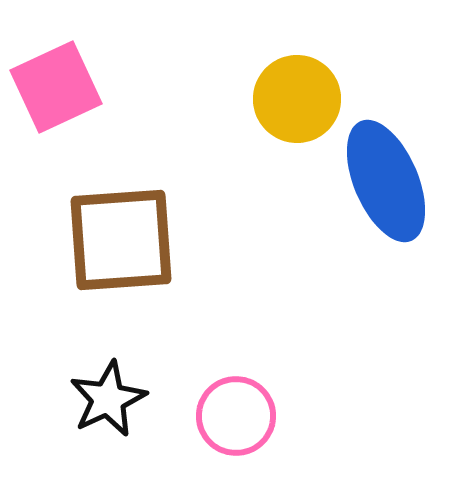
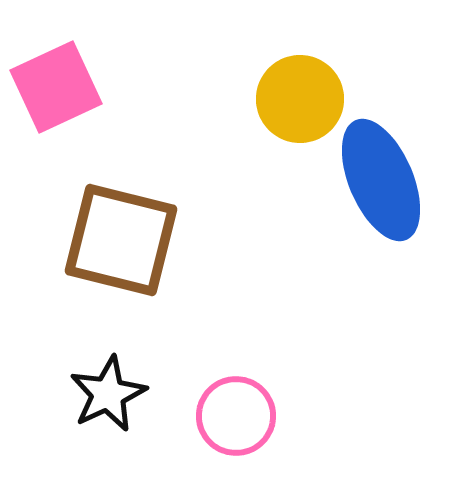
yellow circle: moved 3 px right
blue ellipse: moved 5 px left, 1 px up
brown square: rotated 18 degrees clockwise
black star: moved 5 px up
